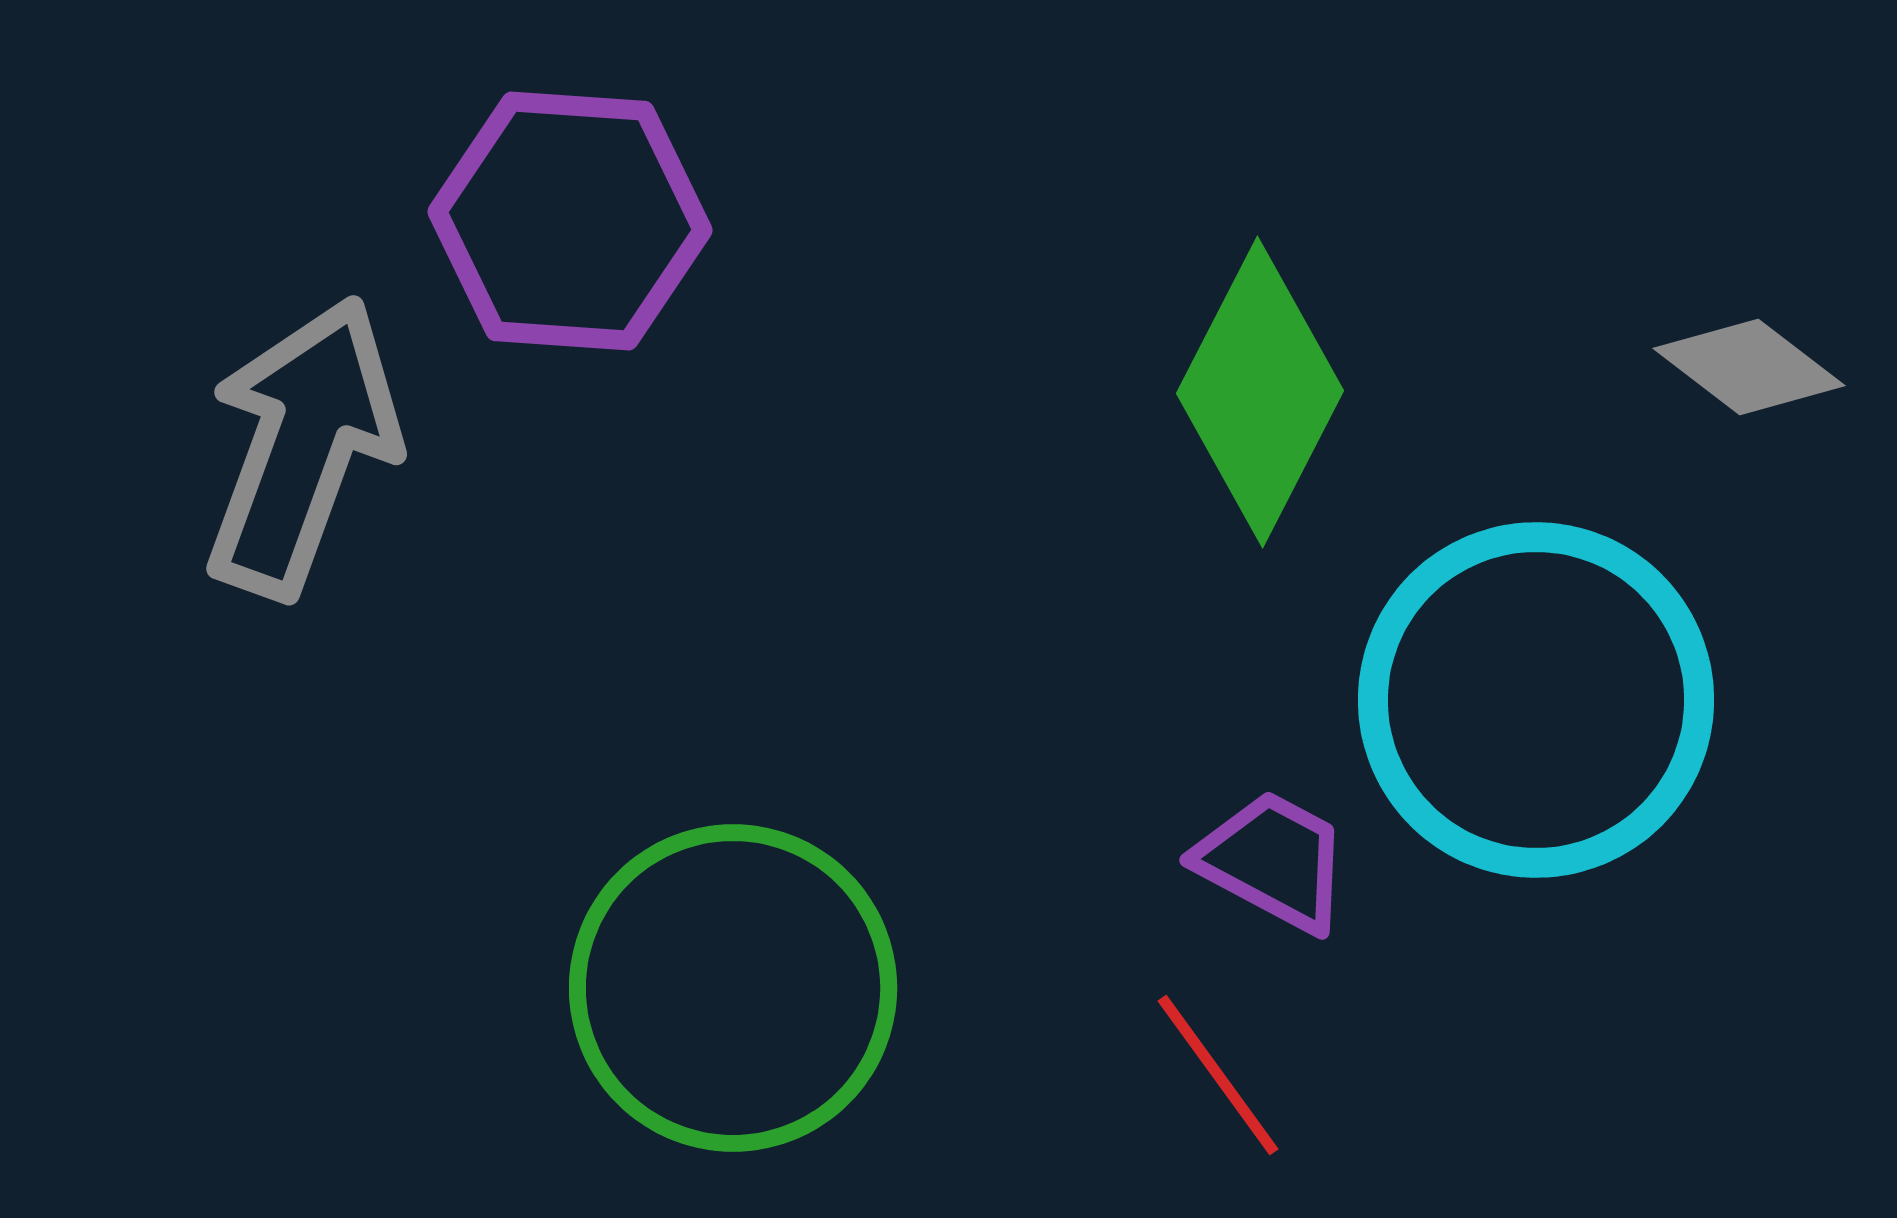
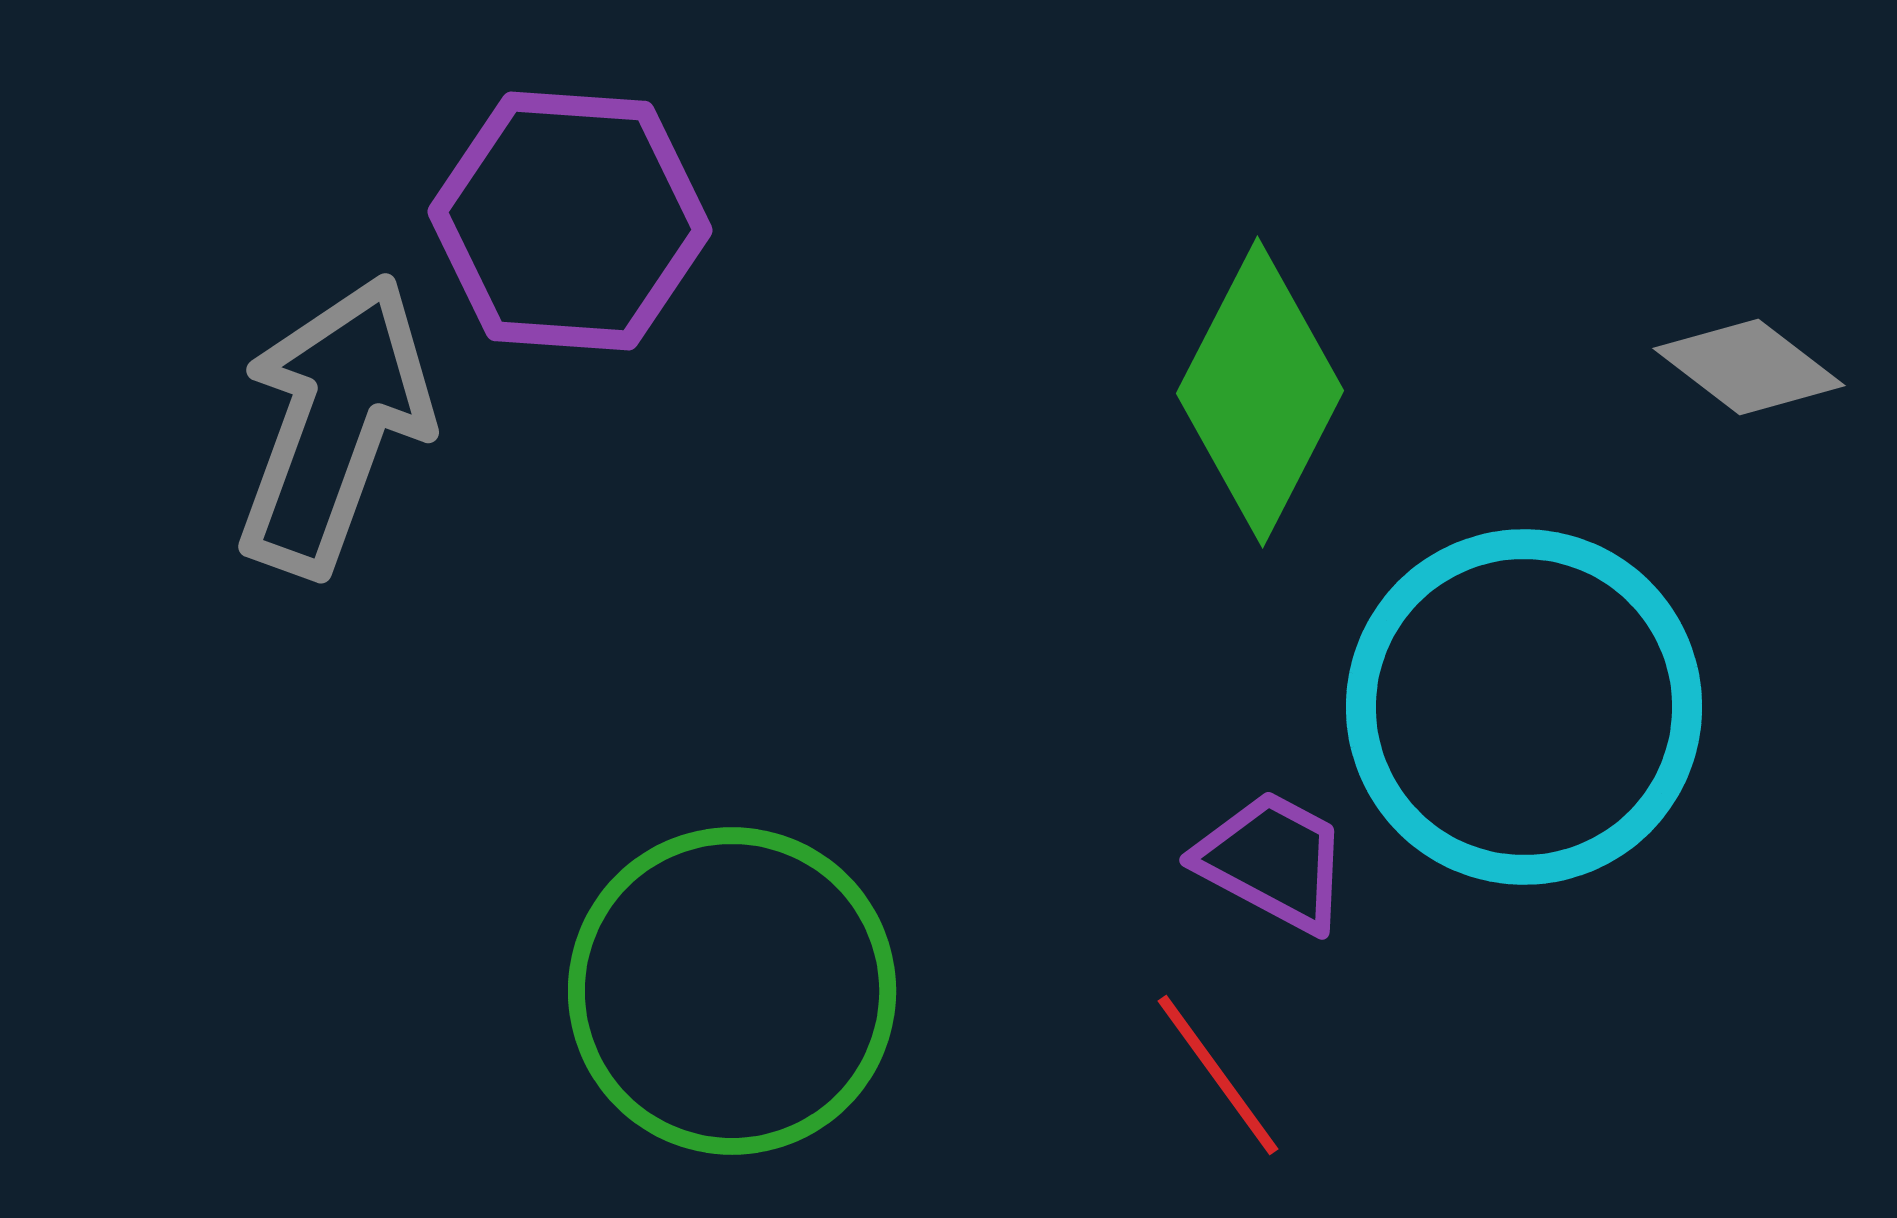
gray arrow: moved 32 px right, 22 px up
cyan circle: moved 12 px left, 7 px down
green circle: moved 1 px left, 3 px down
